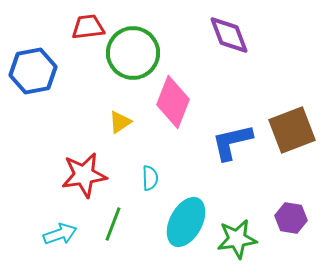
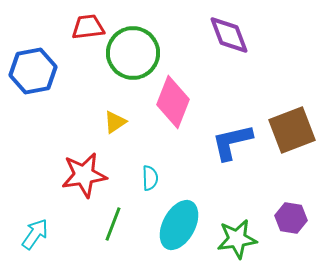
yellow triangle: moved 5 px left
cyan ellipse: moved 7 px left, 3 px down
cyan arrow: moved 25 px left; rotated 36 degrees counterclockwise
